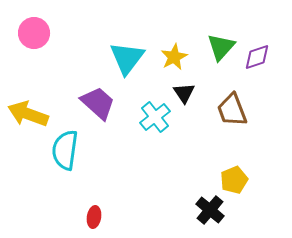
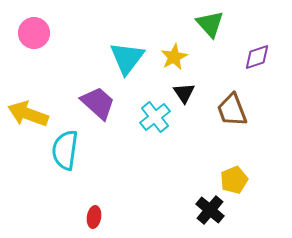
green triangle: moved 11 px left, 23 px up; rotated 24 degrees counterclockwise
